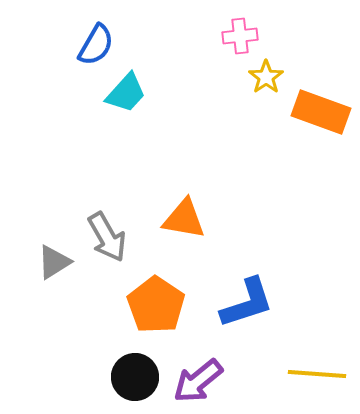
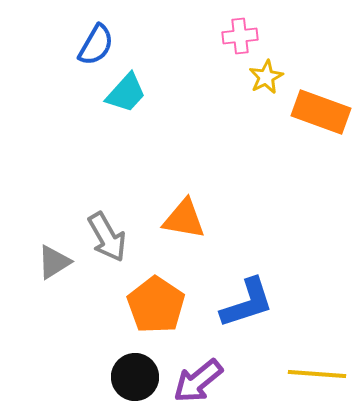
yellow star: rotated 8 degrees clockwise
